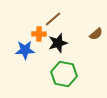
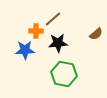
orange cross: moved 3 px left, 3 px up
black star: rotated 12 degrees clockwise
